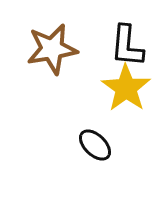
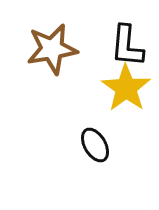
black ellipse: rotated 16 degrees clockwise
